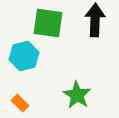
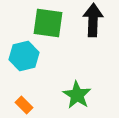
black arrow: moved 2 px left
orange rectangle: moved 4 px right, 2 px down
